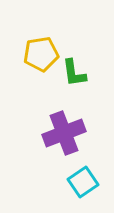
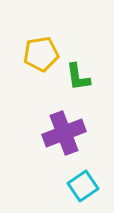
green L-shape: moved 4 px right, 4 px down
cyan square: moved 4 px down
